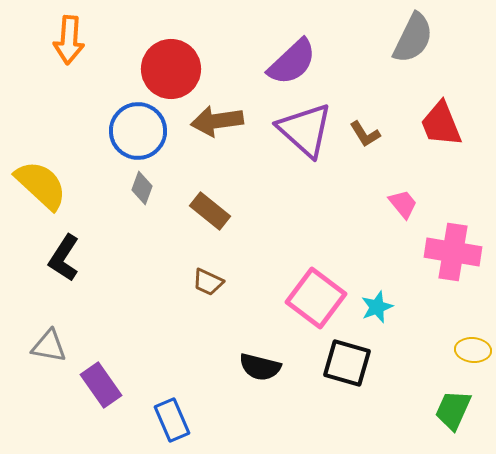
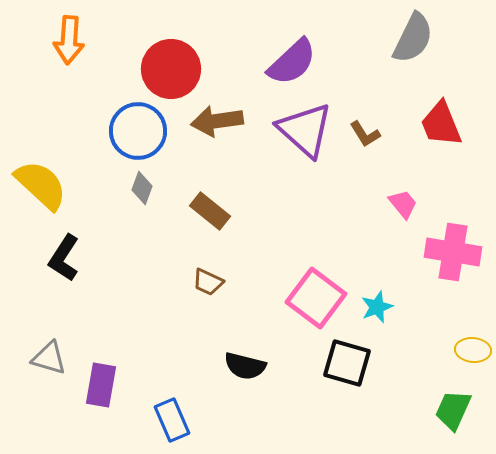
gray triangle: moved 12 px down; rotated 6 degrees clockwise
black semicircle: moved 15 px left, 1 px up
purple rectangle: rotated 45 degrees clockwise
